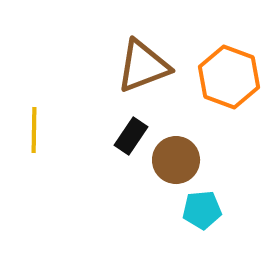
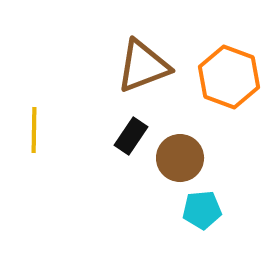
brown circle: moved 4 px right, 2 px up
